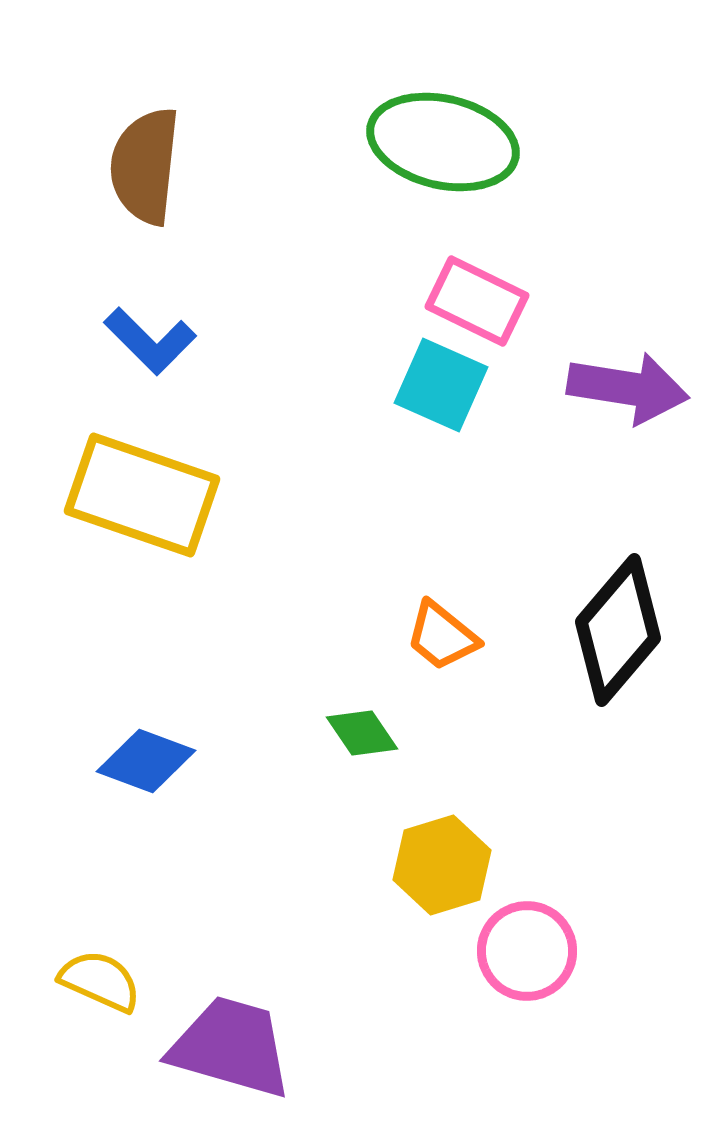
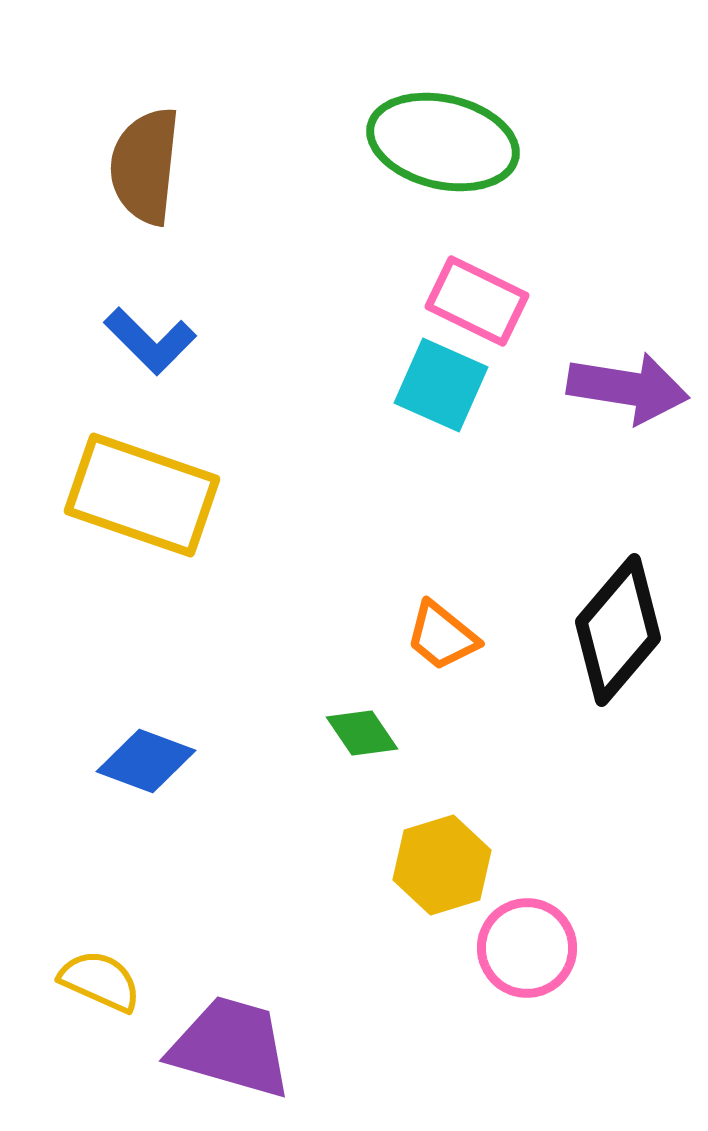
pink circle: moved 3 px up
